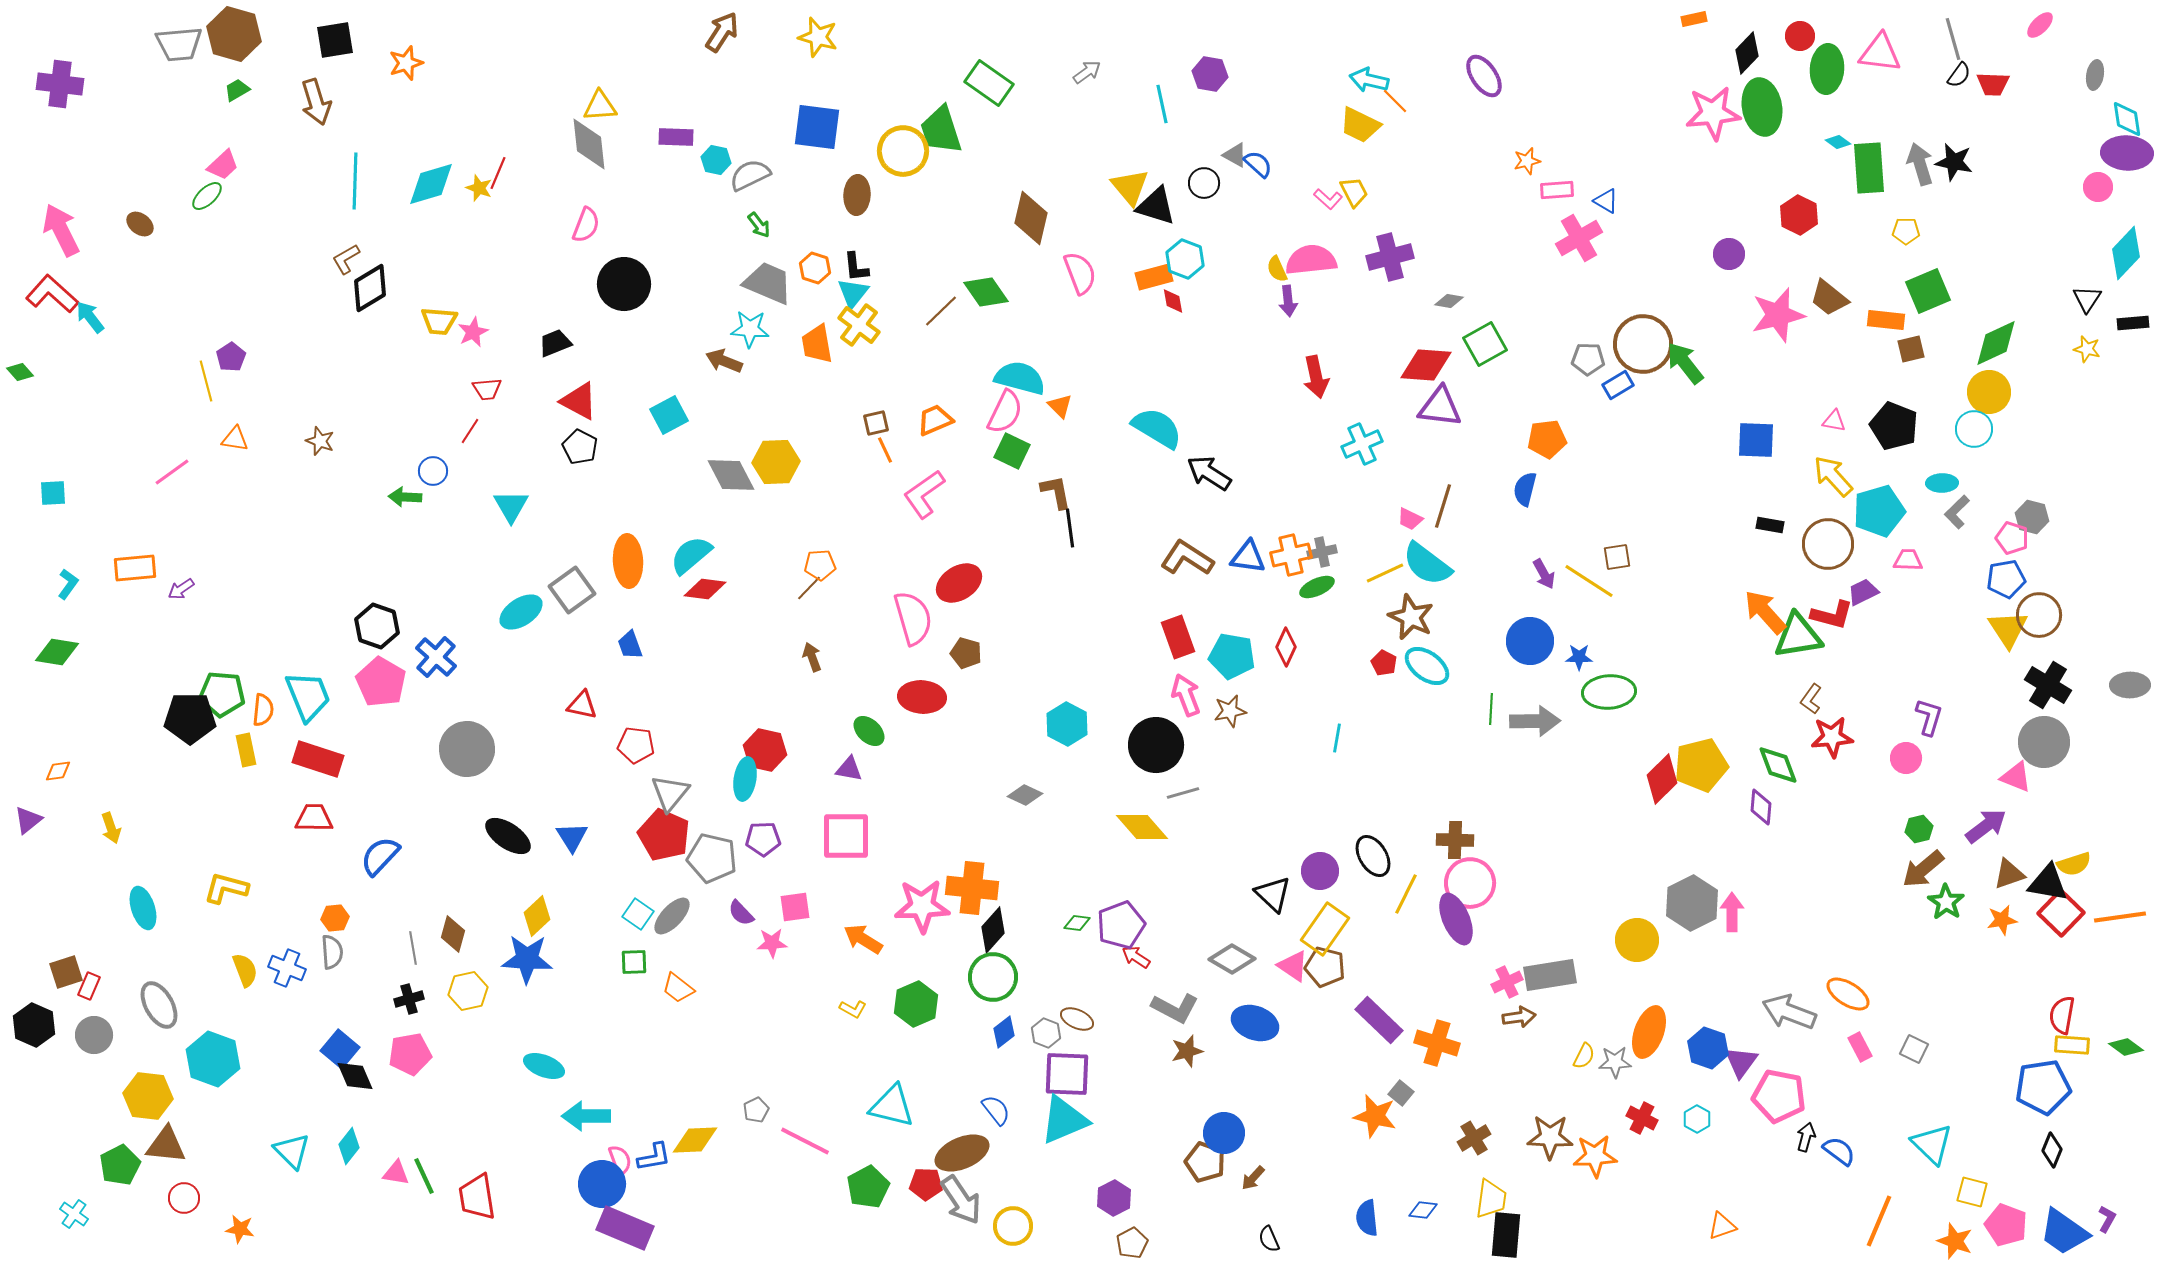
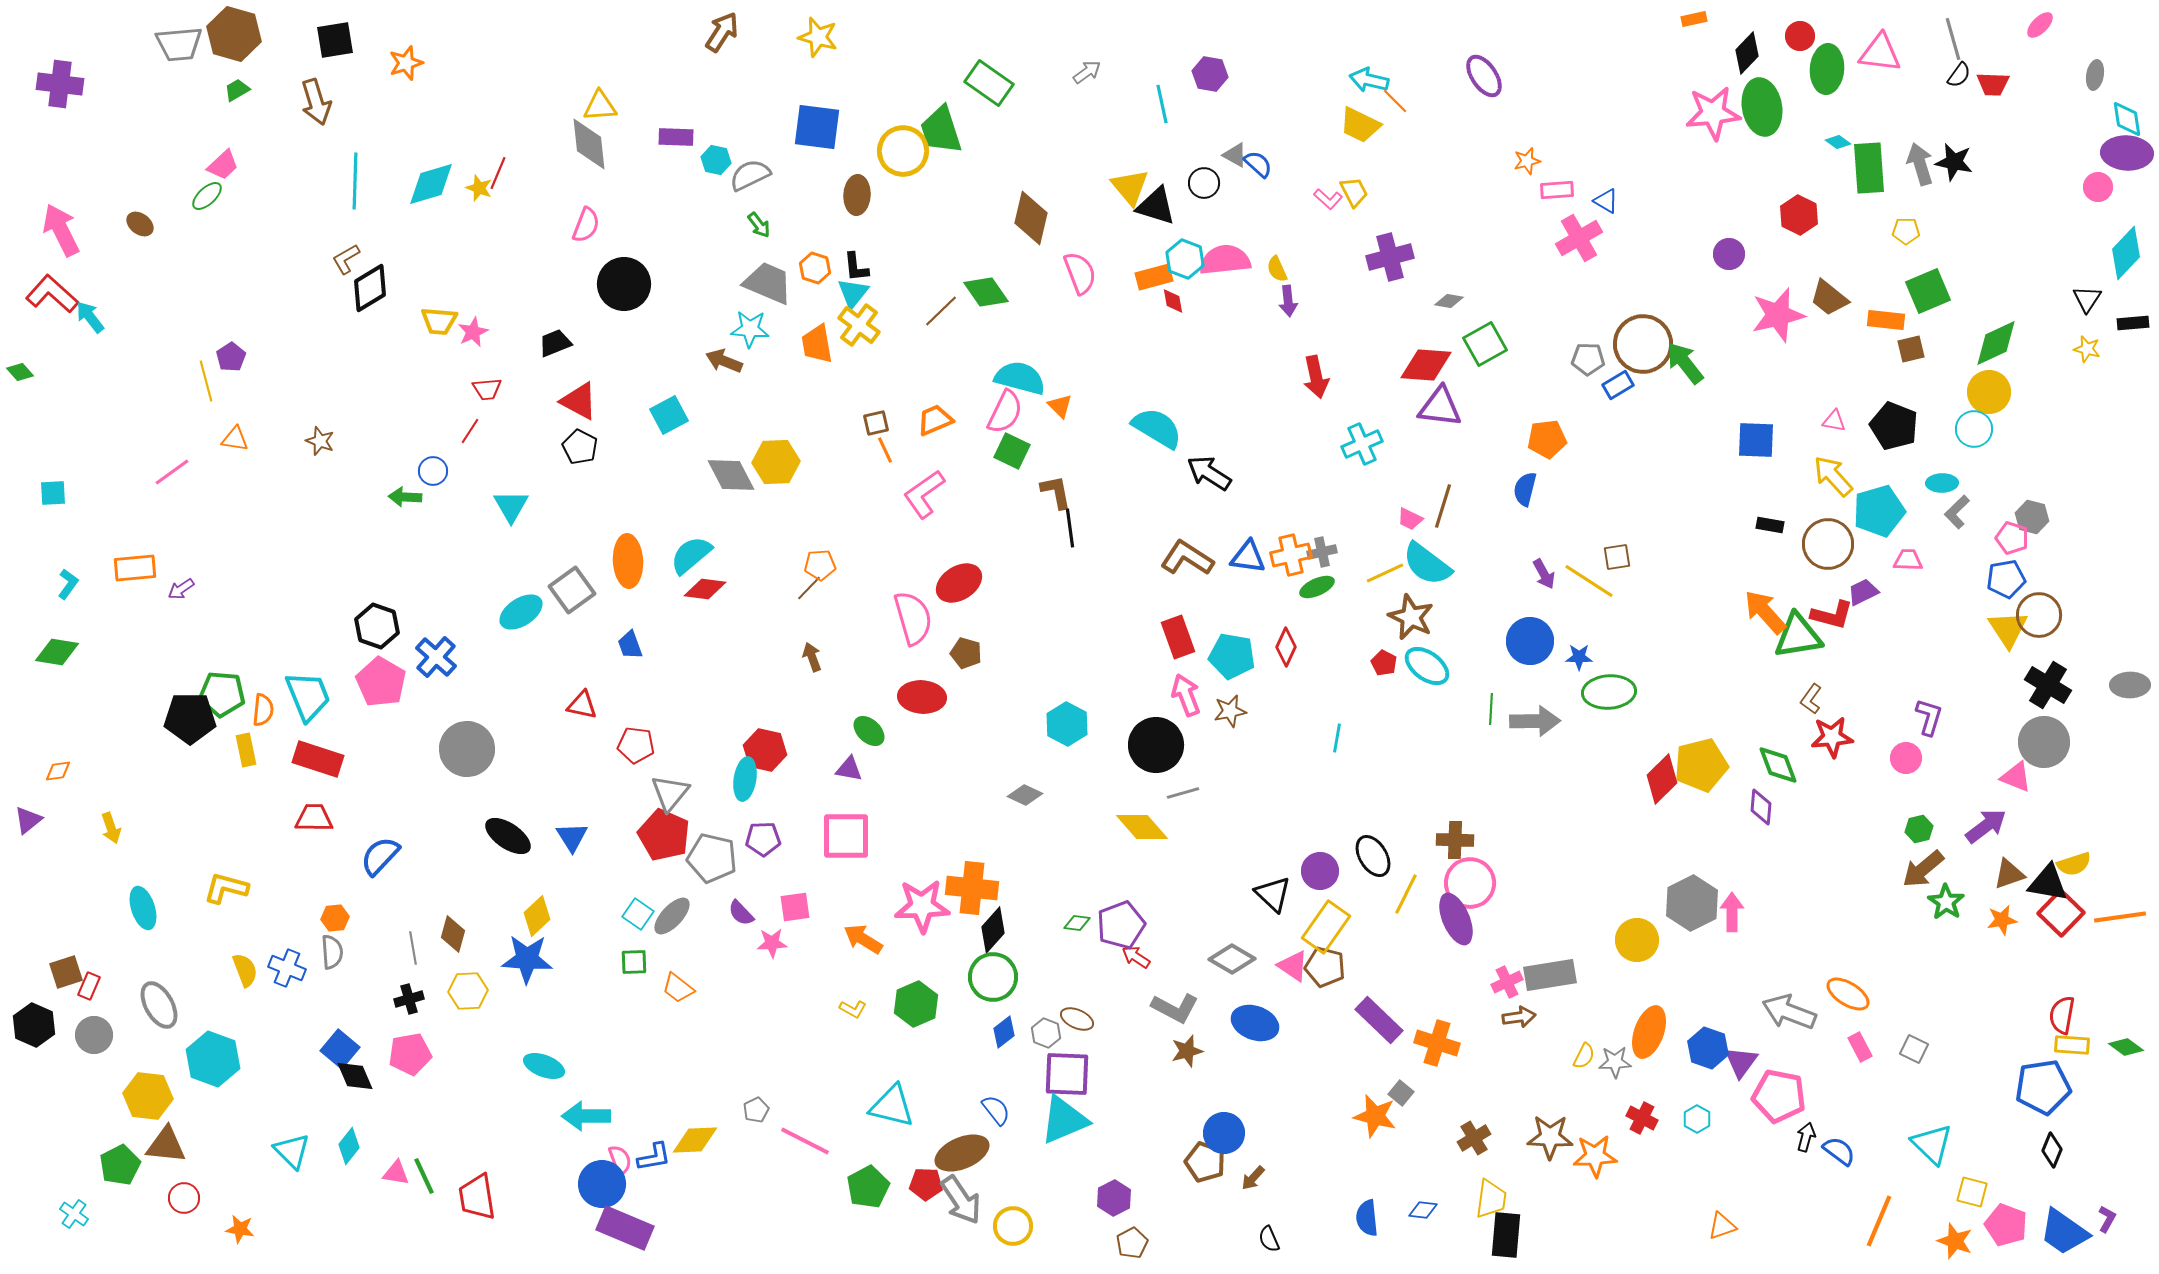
pink semicircle at (1311, 260): moved 86 px left
yellow rectangle at (1325, 929): moved 1 px right, 2 px up
yellow hexagon at (468, 991): rotated 9 degrees clockwise
